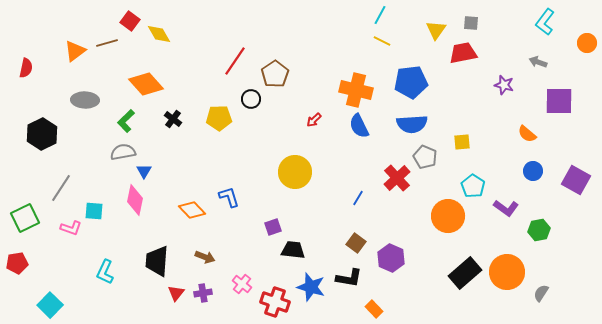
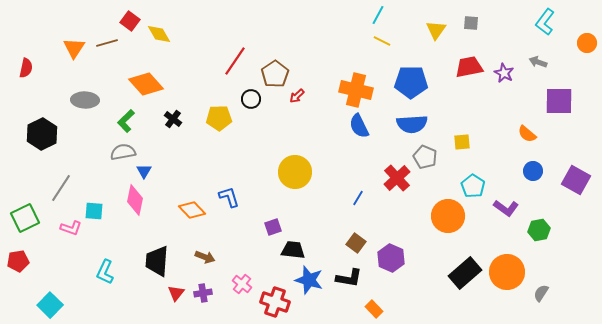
cyan line at (380, 15): moved 2 px left
orange triangle at (75, 51): moved 1 px left, 3 px up; rotated 20 degrees counterclockwise
red trapezoid at (463, 53): moved 6 px right, 14 px down
blue pentagon at (411, 82): rotated 8 degrees clockwise
purple star at (504, 85): moved 12 px up; rotated 12 degrees clockwise
red arrow at (314, 120): moved 17 px left, 24 px up
red pentagon at (17, 263): moved 1 px right, 2 px up
blue star at (311, 287): moved 2 px left, 7 px up
